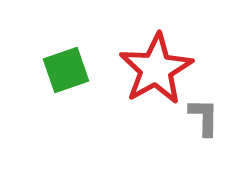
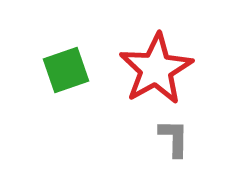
gray L-shape: moved 30 px left, 21 px down
